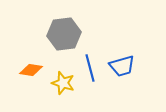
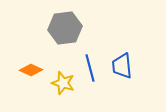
gray hexagon: moved 1 px right, 6 px up
blue trapezoid: rotated 100 degrees clockwise
orange diamond: rotated 15 degrees clockwise
